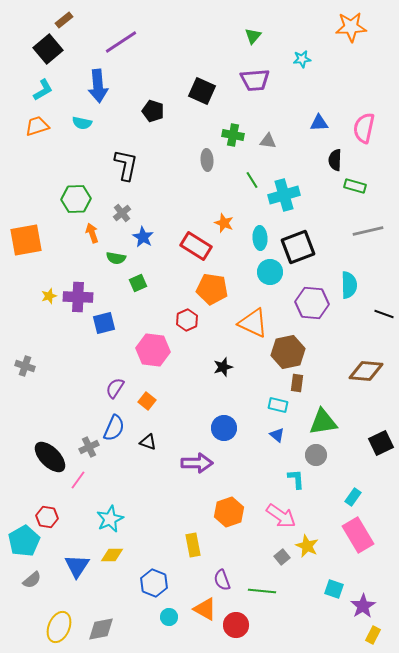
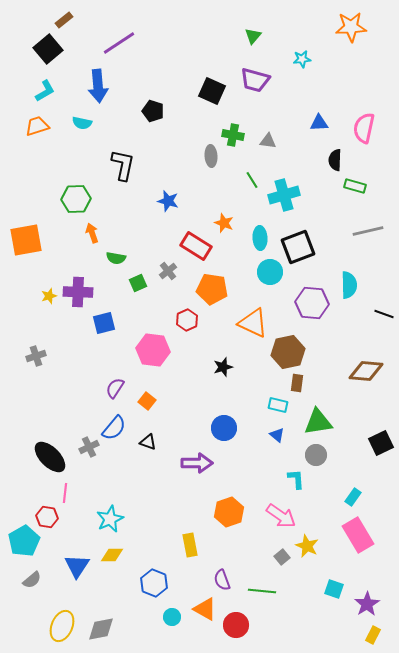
purple line at (121, 42): moved 2 px left, 1 px down
purple trapezoid at (255, 80): rotated 20 degrees clockwise
cyan L-shape at (43, 90): moved 2 px right, 1 px down
black square at (202, 91): moved 10 px right
gray ellipse at (207, 160): moved 4 px right, 4 px up
black L-shape at (126, 165): moved 3 px left
gray cross at (122, 213): moved 46 px right, 58 px down
blue star at (143, 237): moved 25 px right, 36 px up; rotated 15 degrees counterclockwise
purple cross at (78, 297): moved 5 px up
gray cross at (25, 366): moved 11 px right, 10 px up; rotated 36 degrees counterclockwise
green triangle at (323, 422): moved 5 px left
blue semicircle at (114, 428): rotated 16 degrees clockwise
pink line at (78, 480): moved 13 px left, 13 px down; rotated 30 degrees counterclockwise
yellow rectangle at (193, 545): moved 3 px left
purple star at (363, 606): moved 4 px right, 2 px up
cyan circle at (169, 617): moved 3 px right
yellow ellipse at (59, 627): moved 3 px right, 1 px up
